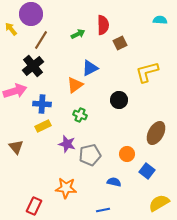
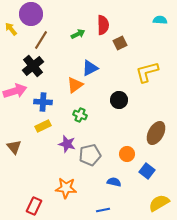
blue cross: moved 1 px right, 2 px up
brown triangle: moved 2 px left
